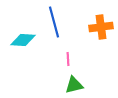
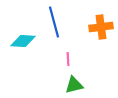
cyan diamond: moved 1 px down
